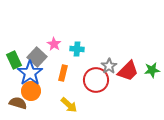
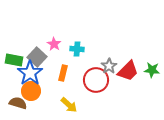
green rectangle: rotated 54 degrees counterclockwise
green star: rotated 14 degrees clockwise
